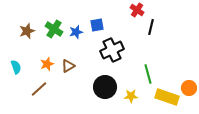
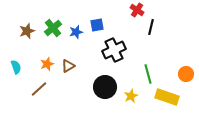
green cross: moved 1 px left, 1 px up; rotated 18 degrees clockwise
black cross: moved 2 px right
orange circle: moved 3 px left, 14 px up
yellow star: rotated 24 degrees counterclockwise
